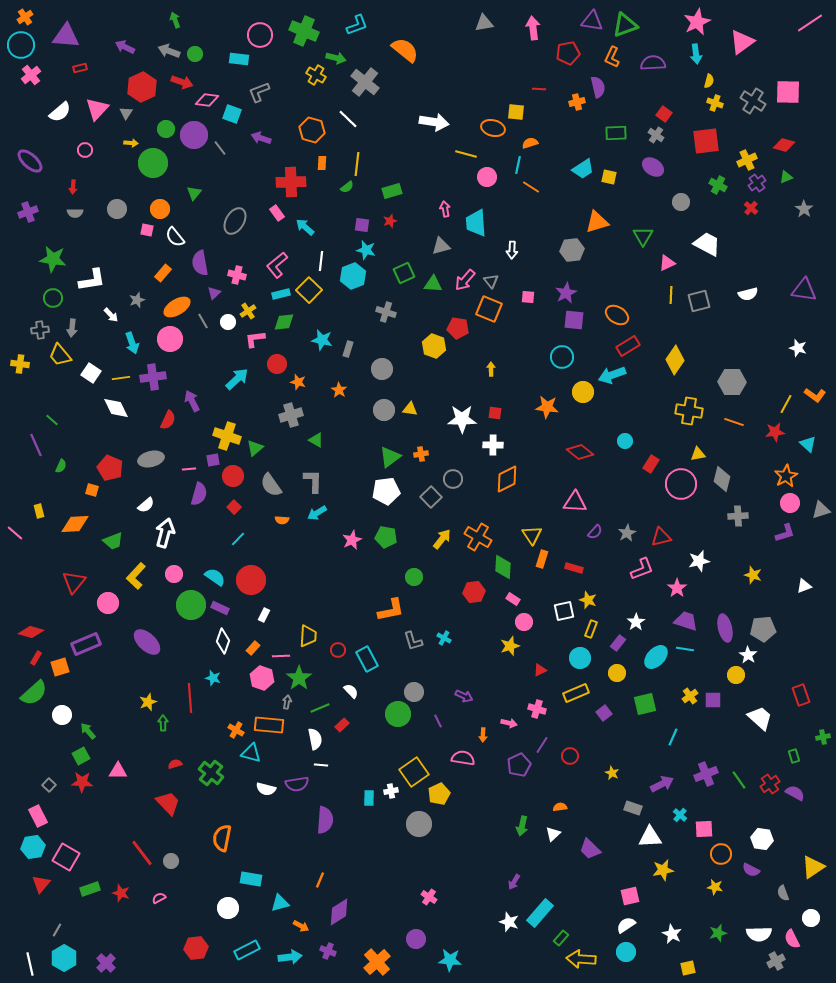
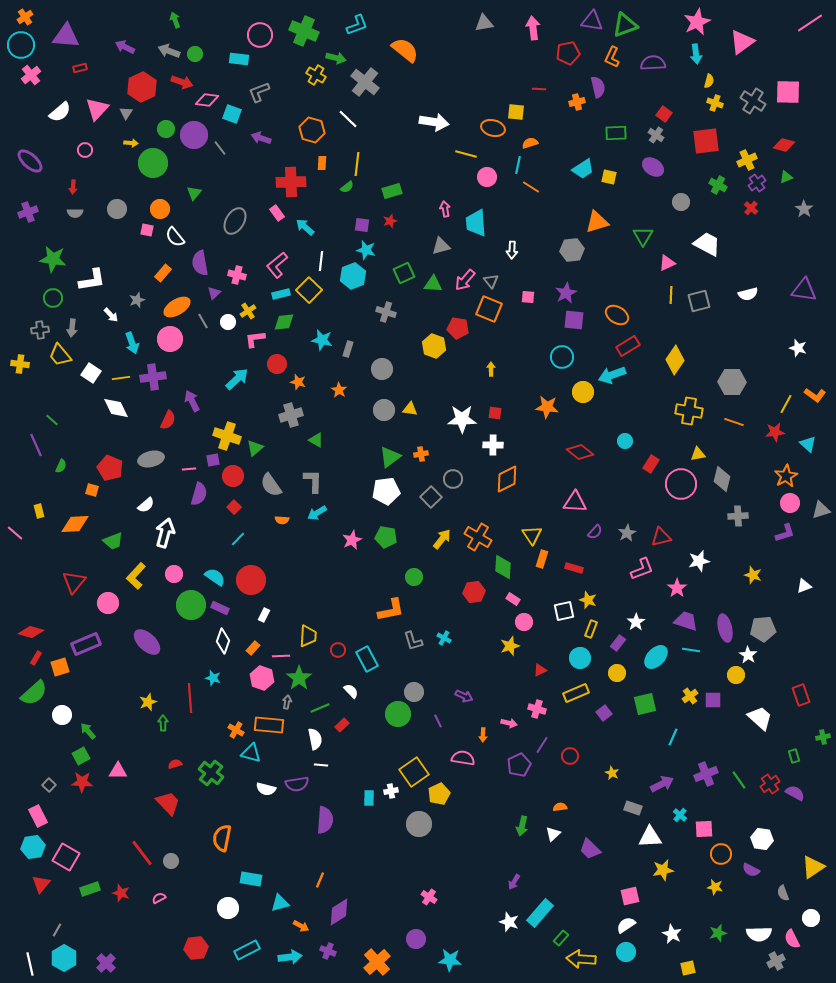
cyan line at (685, 649): moved 6 px right, 1 px down
